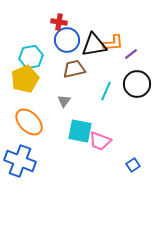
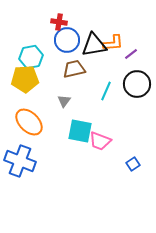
yellow pentagon: rotated 20 degrees clockwise
blue square: moved 1 px up
